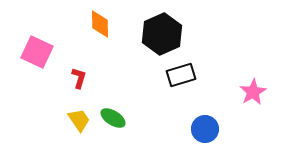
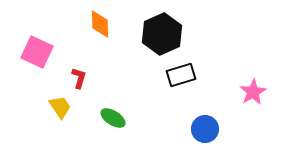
yellow trapezoid: moved 19 px left, 13 px up
